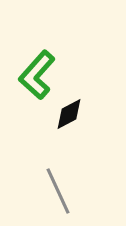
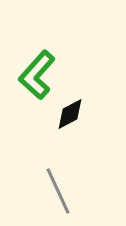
black diamond: moved 1 px right
